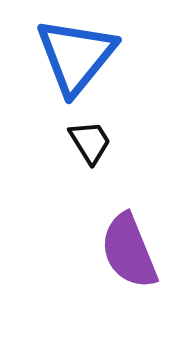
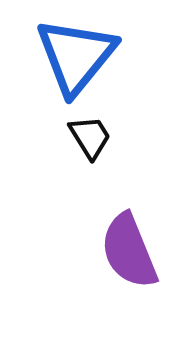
black trapezoid: moved 5 px up
